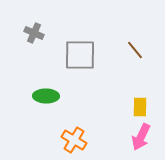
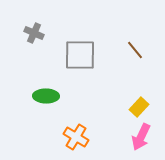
yellow rectangle: moved 1 px left; rotated 42 degrees clockwise
orange cross: moved 2 px right, 3 px up
